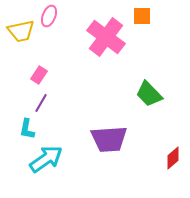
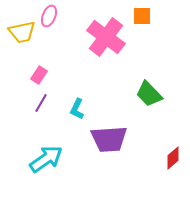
yellow trapezoid: moved 1 px right, 1 px down
cyan L-shape: moved 50 px right, 20 px up; rotated 15 degrees clockwise
